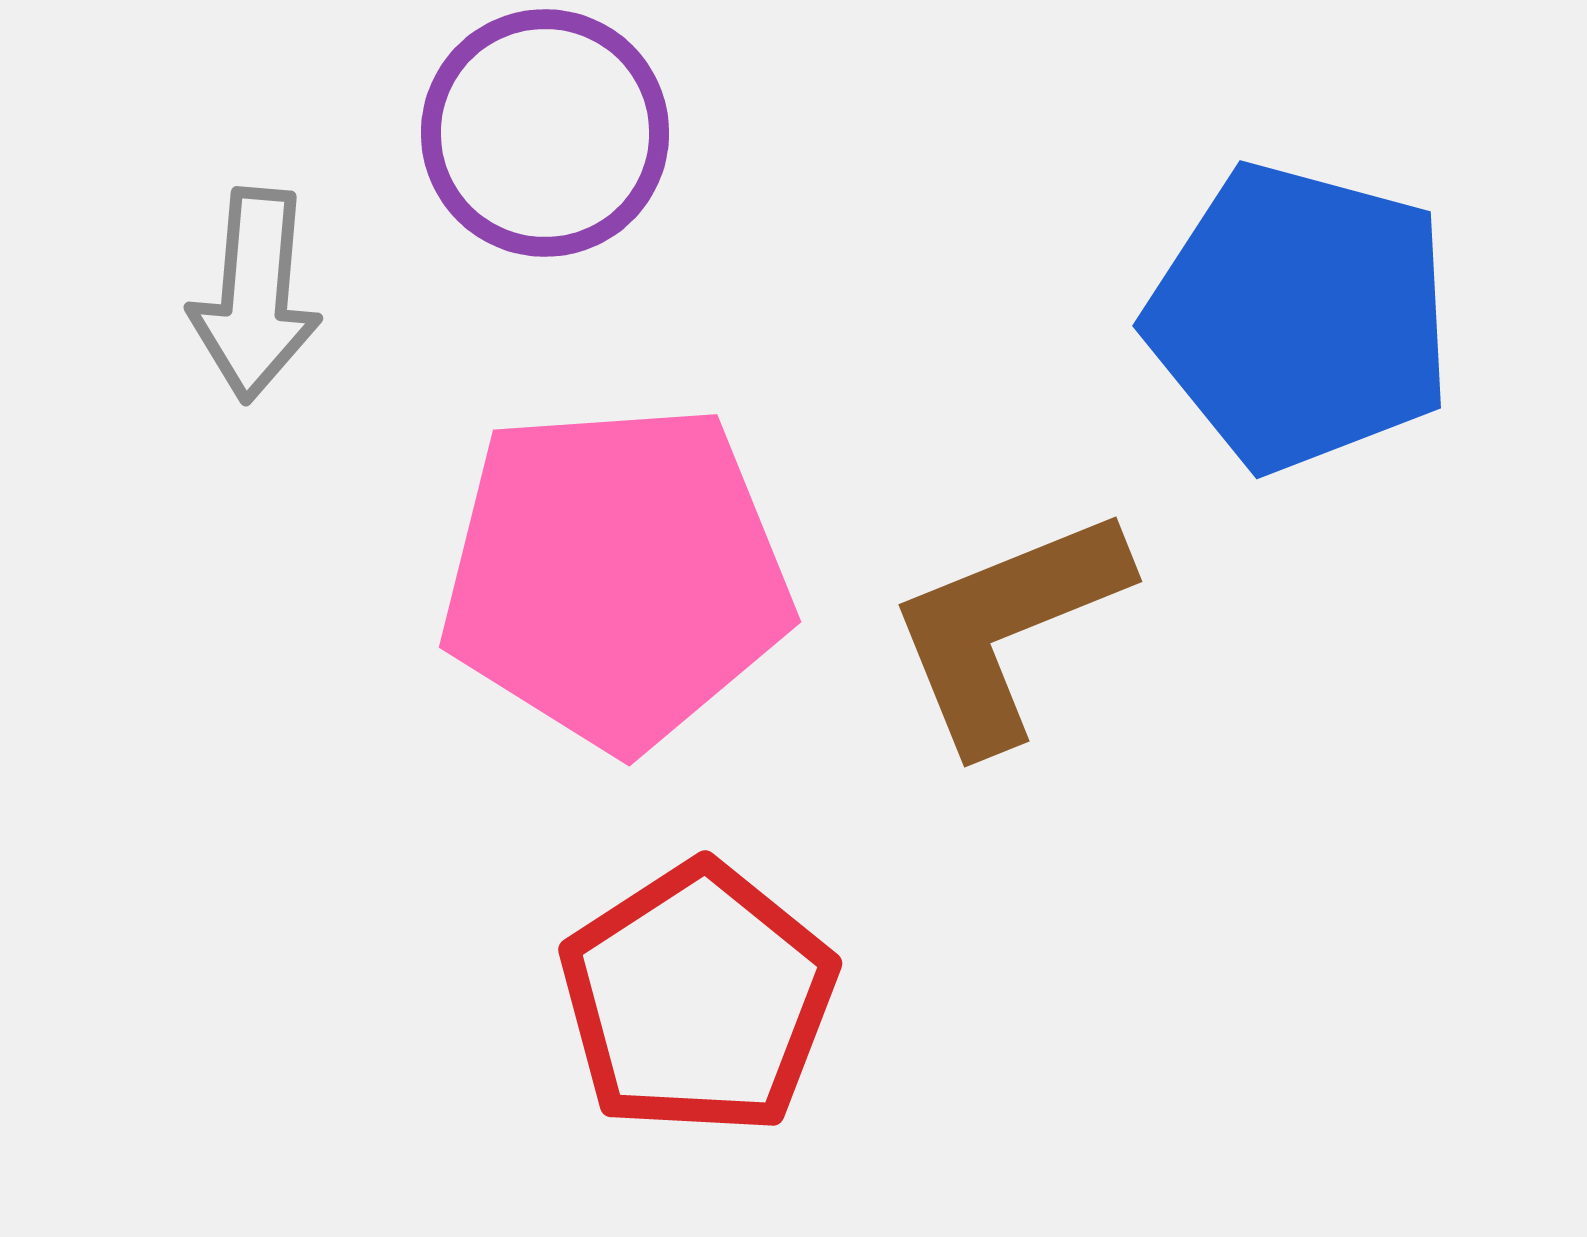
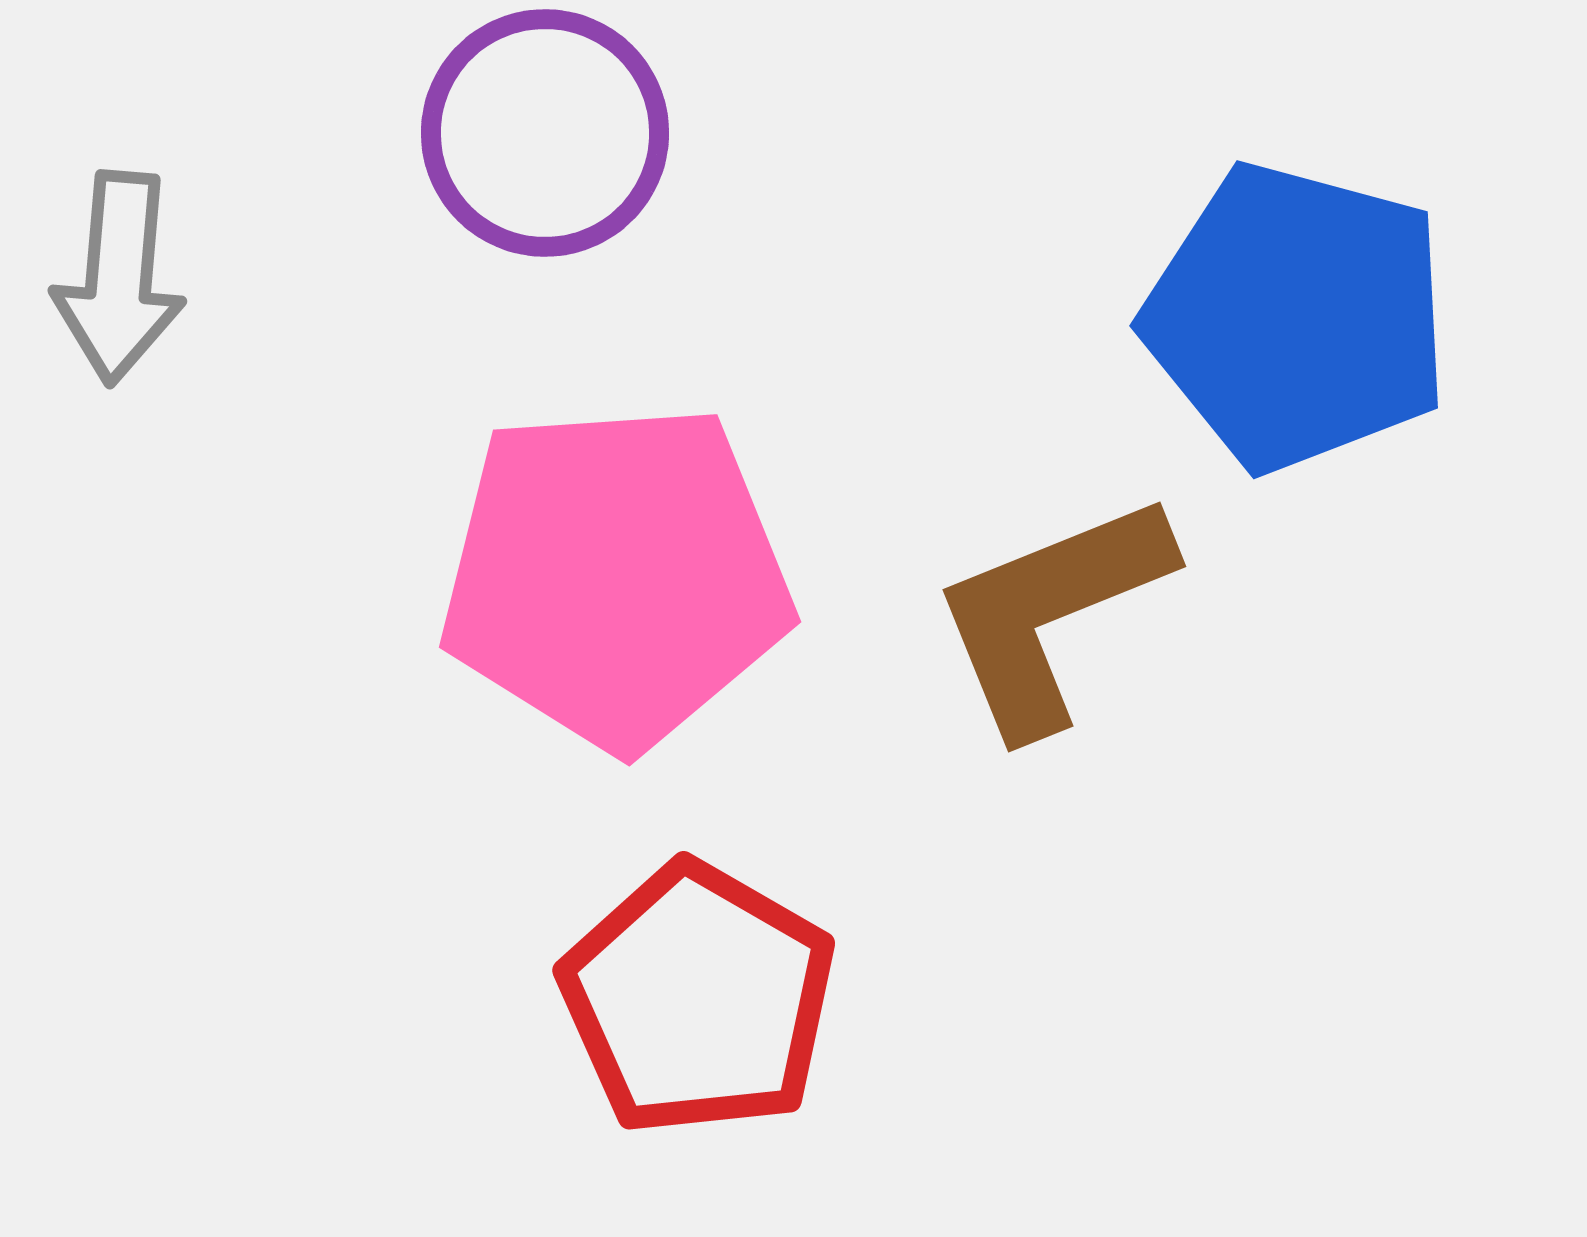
gray arrow: moved 136 px left, 17 px up
blue pentagon: moved 3 px left
brown L-shape: moved 44 px right, 15 px up
red pentagon: rotated 9 degrees counterclockwise
